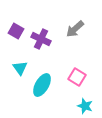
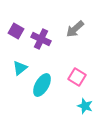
cyan triangle: rotated 28 degrees clockwise
